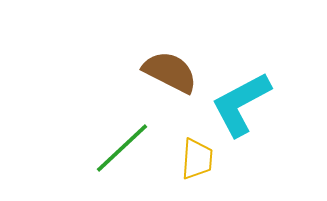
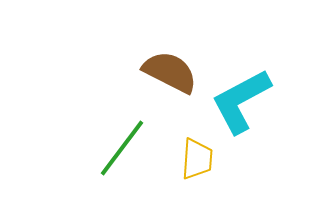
cyan L-shape: moved 3 px up
green line: rotated 10 degrees counterclockwise
